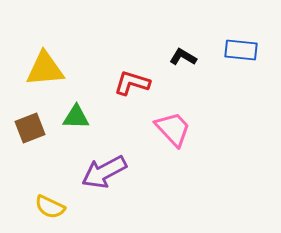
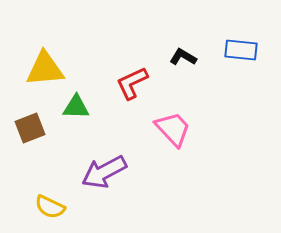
red L-shape: rotated 42 degrees counterclockwise
green triangle: moved 10 px up
